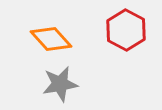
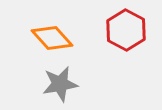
orange diamond: moved 1 px right, 1 px up
